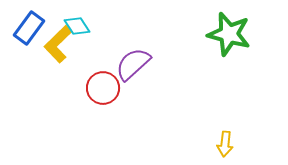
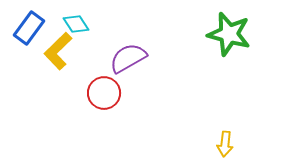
cyan diamond: moved 1 px left, 2 px up
yellow L-shape: moved 7 px down
purple semicircle: moved 5 px left, 6 px up; rotated 12 degrees clockwise
red circle: moved 1 px right, 5 px down
